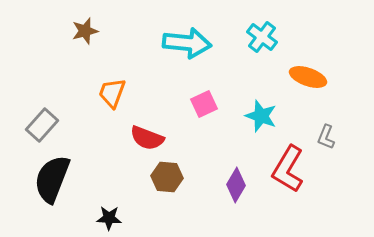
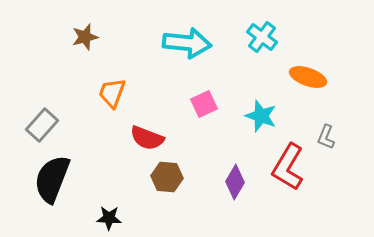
brown star: moved 6 px down
red L-shape: moved 2 px up
purple diamond: moved 1 px left, 3 px up
